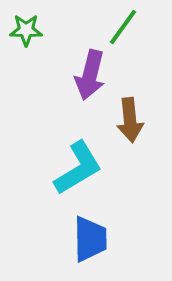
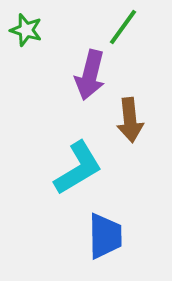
green star: rotated 16 degrees clockwise
blue trapezoid: moved 15 px right, 3 px up
